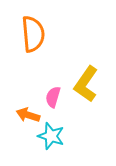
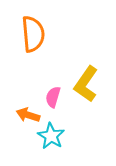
cyan star: rotated 12 degrees clockwise
